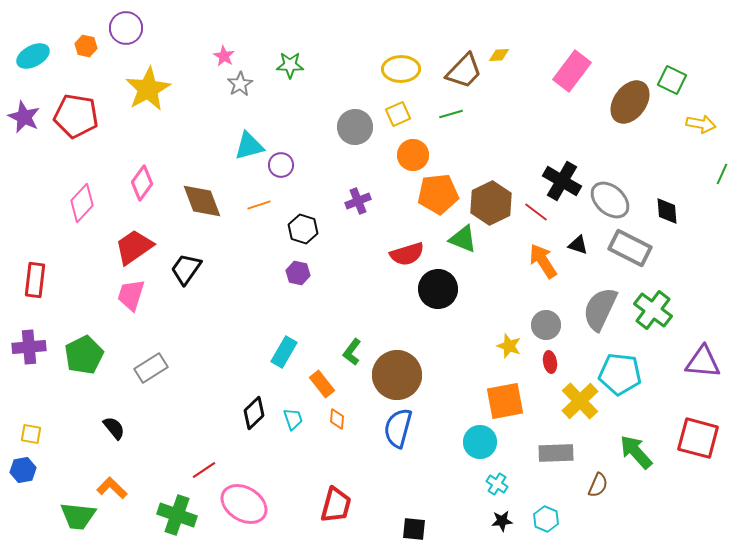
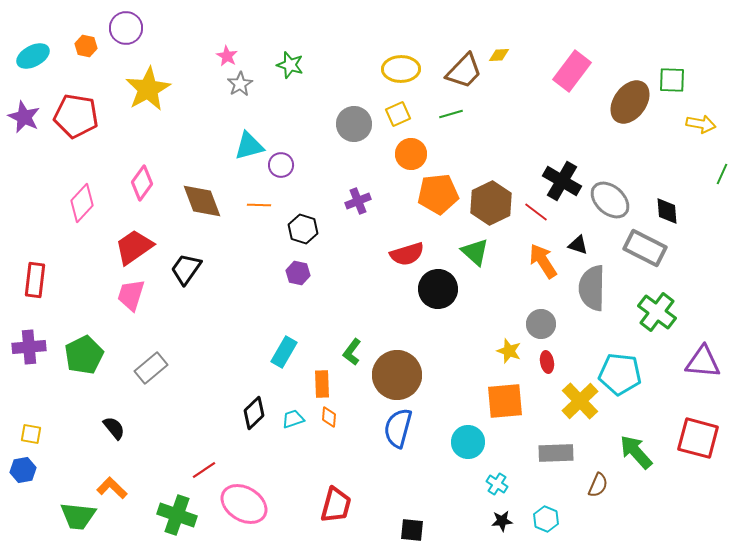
pink star at (224, 56): moved 3 px right
green star at (290, 65): rotated 16 degrees clockwise
green square at (672, 80): rotated 24 degrees counterclockwise
gray circle at (355, 127): moved 1 px left, 3 px up
orange circle at (413, 155): moved 2 px left, 1 px up
orange line at (259, 205): rotated 20 degrees clockwise
green triangle at (463, 239): moved 12 px right, 13 px down; rotated 20 degrees clockwise
gray rectangle at (630, 248): moved 15 px right
gray semicircle at (600, 309): moved 8 px left, 21 px up; rotated 24 degrees counterclockwise
green cross at (653, 310): moved 4 px right, 2 px down
gray circle at (546, 325): moved 5 px left, 1 px up
yellow star at (509, 346): moved 5 px down
red ellipse at (550, 362): moved 3 px left
gray rectangle at (151, 368): rotated 8 degrees counterclockwise
orange rectangle at (322, 384): rotated 36 degrees clockwise
orange square at (505, 401): rotated 6 degrees clockwise
cyan trapezoid at (293, 419): rotated 90 degrees counterclockwise
orange diamond at (337, 419): moved 8 px left, 2 px up
cyan circle at (480, 442): moved 12 px left
black square at (414, 529): moved 2 px left, 1 px down
